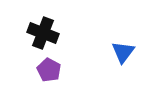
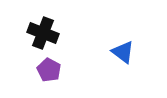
blue triangle: rotated 30 degrees counterclockwise
